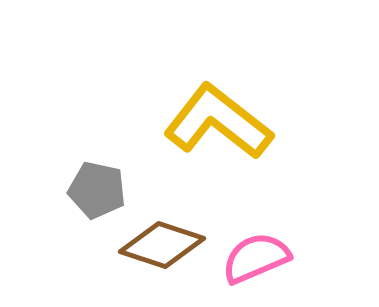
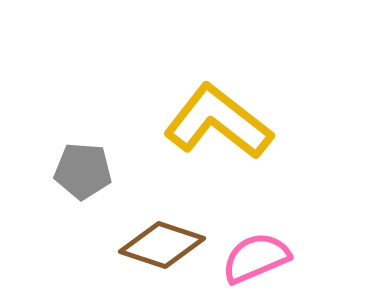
gray pentagon: moved 14 px left, 19 px up; rotated 8 degrees counterclockwise
